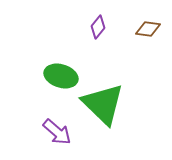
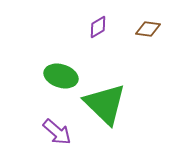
purple diamond: rotated 20 degrees clockwise
green triangle: moved 2 px right
